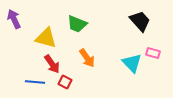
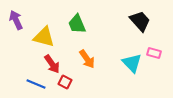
purple arrow: moved 2 px right, 1 px down
green trapezoid: rotated 45 degrees clockwise
yellow triangle: moved 2 px left, 1 px up
pink rectangle: moved 1 px right
orange arrow: moved 1 px down
blue line: moved 1 px right, 2 px down; rotated 18 degrees clockwise
